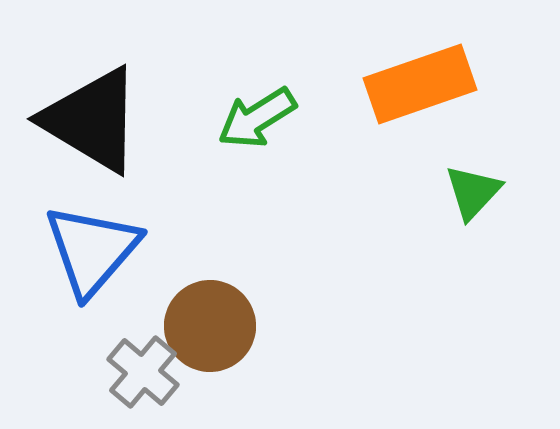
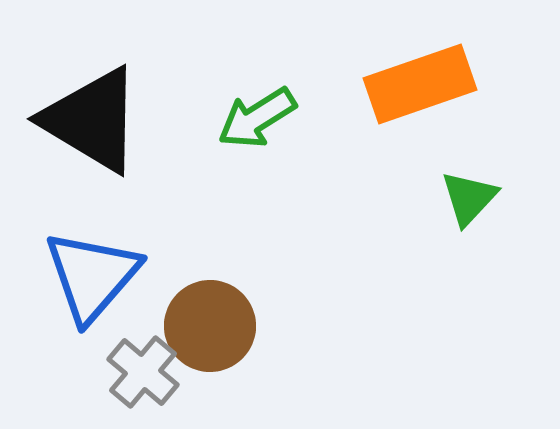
green triangle: moved 4 px left, 6 px down
blue triangle: moved 26 px down
